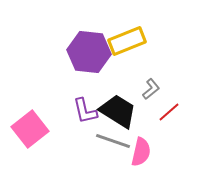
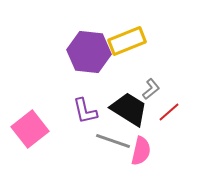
black trapezoid: moved 11 px right, 2 px up
pink semicircle: moved 1 px up
